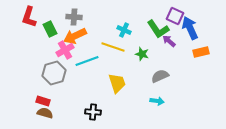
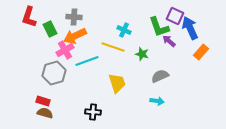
green L-shape: moved 1 px right, 2 px up; rotated 15 degrees clockwise
orange rectangle: rotated 35 degrees counterclockwise
